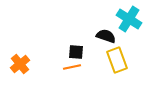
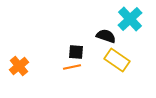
cyan cross: moved 1 px right; rotated 15 degrees clockwise
yellow rectangle: rotated 35 degrees counterclockwise
orange cross: moved 1 px left, 2 px down
